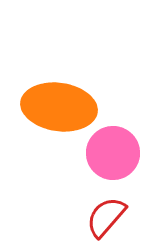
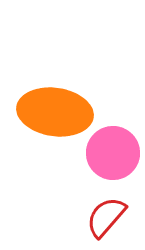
orange ellipse: moved 4 px left, 5 px down
